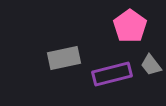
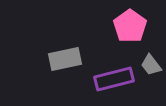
gray rectangle: moved 1 px right, 1 px down
purple rectangle: moved 2 px right, 5 px down
